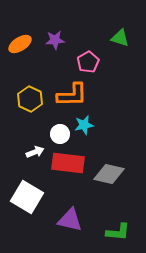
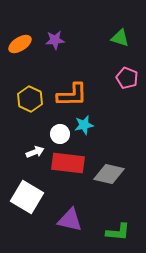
pink pentagon: moved 39 px right, 16 px down; rotated 20 degrees counterclockwise
